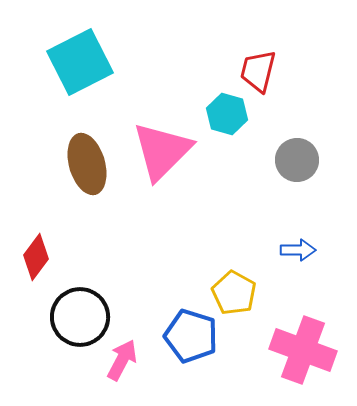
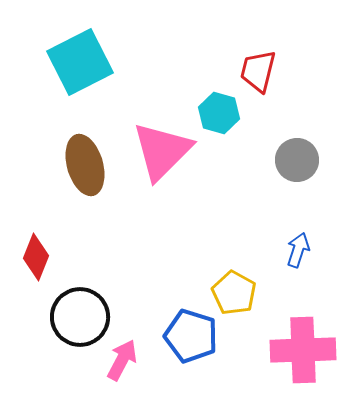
cyan hexagon: moved 8 px left, 1 px up
brown ellipse: moved 2 px left, 1 px down
blue arrow: rotated 72 degrees counterclockwise
red diamond: rotated 15 degrees counterclockwise
pink cross: rotated 22 degrees counterclockwise
